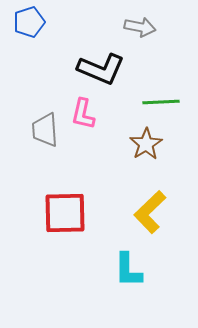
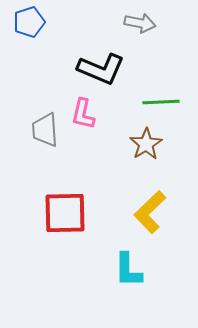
gray arrow: moved 4 px up
